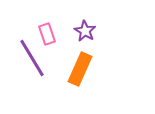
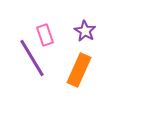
pink rectangle: moved 2 px left, 1 px down
orange rectangle: moved 1 px left, 1 px down
